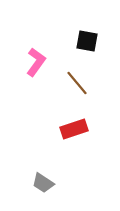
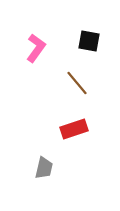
black square: moved 2 px right
pink L-shape: moved 14 px up
gray trapezoid: moved 1 px right, 15 px up; rotated 110 degrees counterclockwise
